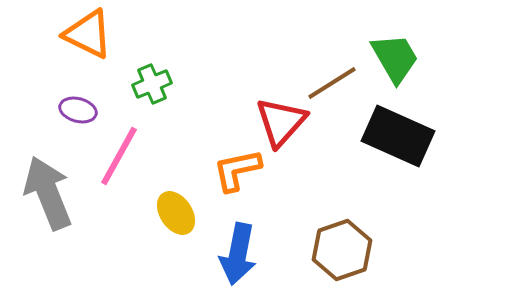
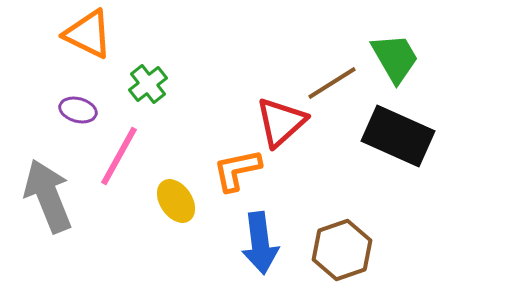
green cross: moved 4 px left; rotated 15 degrees counterclockwise
red triangle: rotated 6 degrees clockwise
gray arrow: moved 3 px down
yellow ellipse: moved 12 px up
blue arrow: moved 22 px right, 11 px up; rotated 18 degrees counterclockwise
